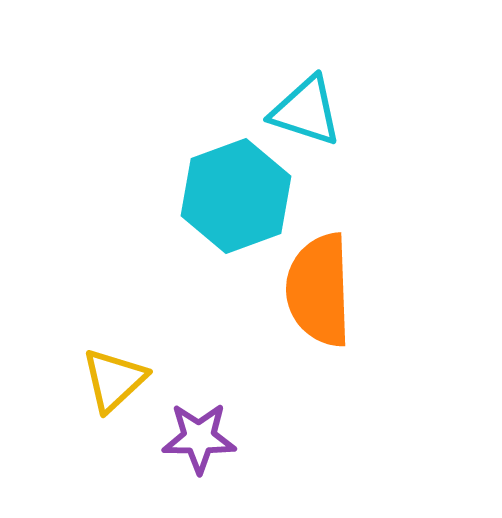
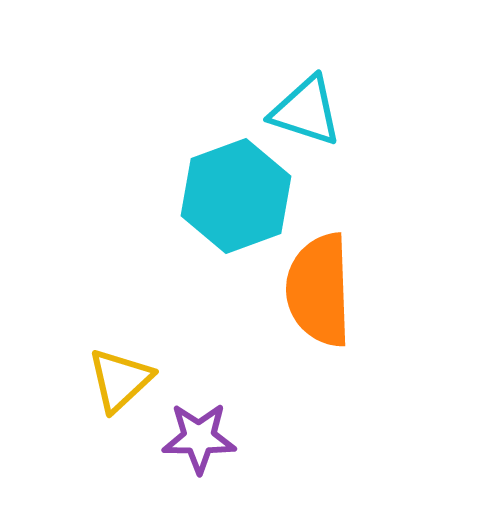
yellow triangle: moved 6 px right
